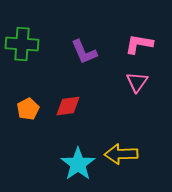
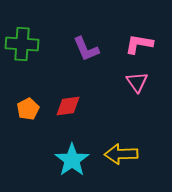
purple L-shape: moved 2 px right, 3 px up
pink triangle: rotated 10 degrees counterclockwise
cyan star: moved 6 px left, 4 px up
